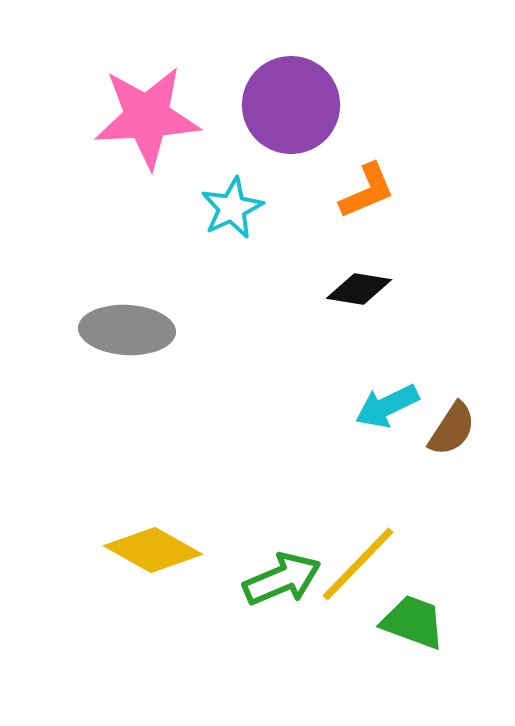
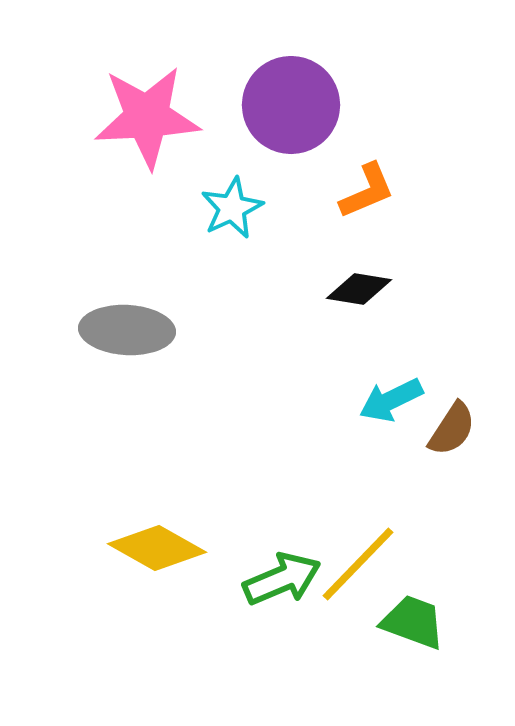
cyan arrow: moved 4 px right, 6 px up
yellow diamond: moved 4 px right, 2 px up
